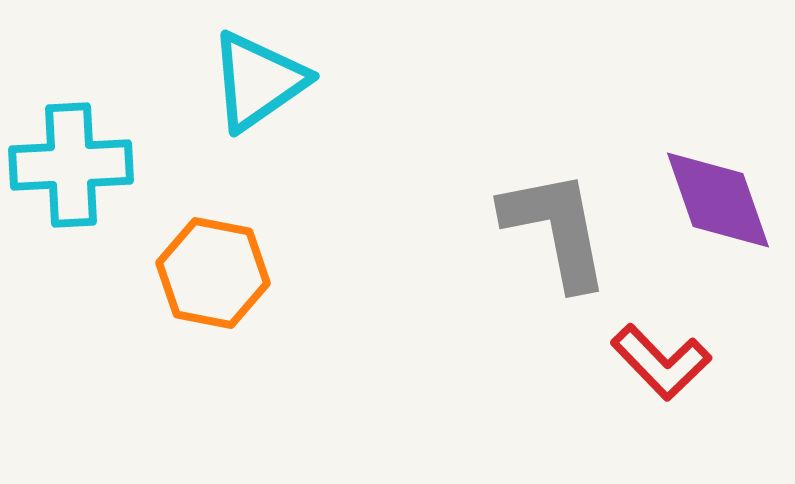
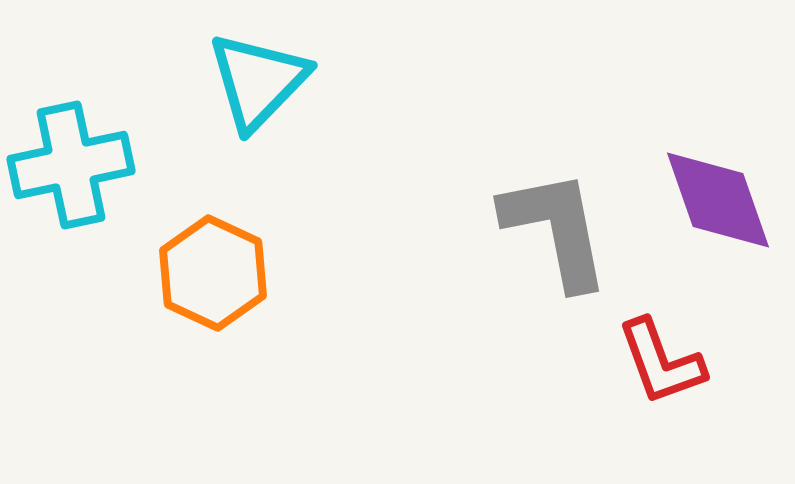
cyan triangle: rotated 11 degrees counterclockwise
cyan cross: rotated 9 degrees counterclockwise
orange hexagon: rotated 14 degrees clockwise
red L-shape: rotated 24 degrees clockwise
